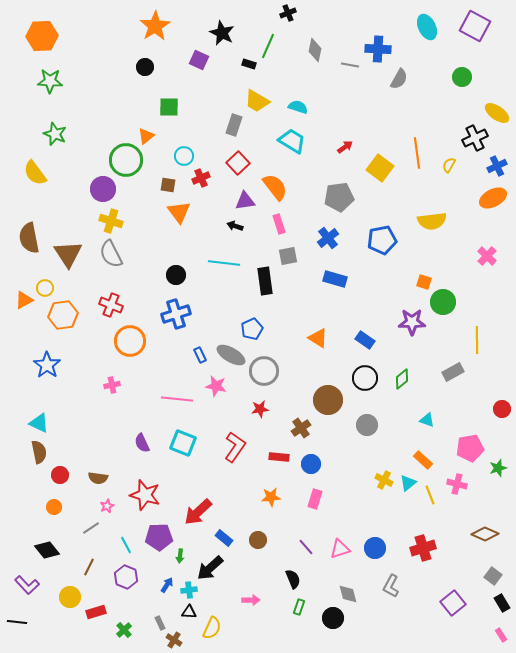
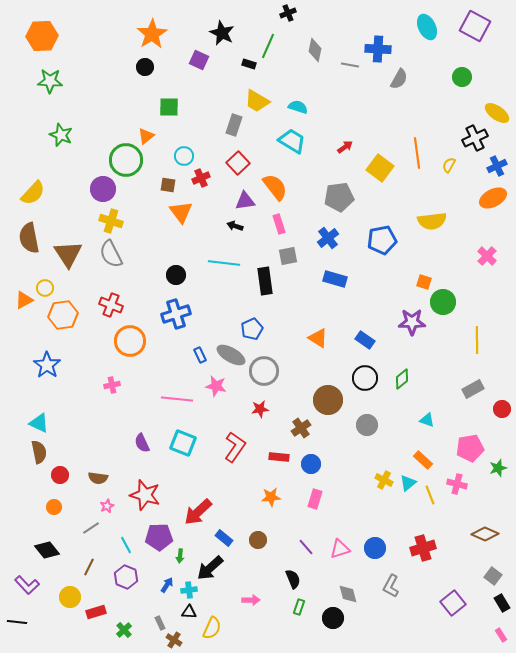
orange star at (155, 26): moved 3 px left, 8 px down
green star at (55, 134): moved 6 px right, 1 px down
yellow semicircle at (35, 173): moved 2 px left, 20 px down; rotated 100 degrees counterclockwise
orange triangle at (179, 212): moved 2 px right
gray rectangle at (453, 372): moved 20 px right, 17 px down
